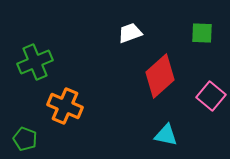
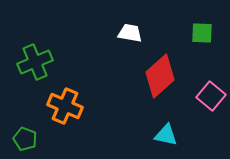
white trapezoid: rotated 30 degrees clockwise
